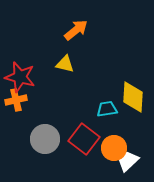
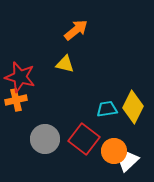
yellow diamond: moved 10 px down; rotated 24 degrees clockwise
orange circle: moved 3 px down
